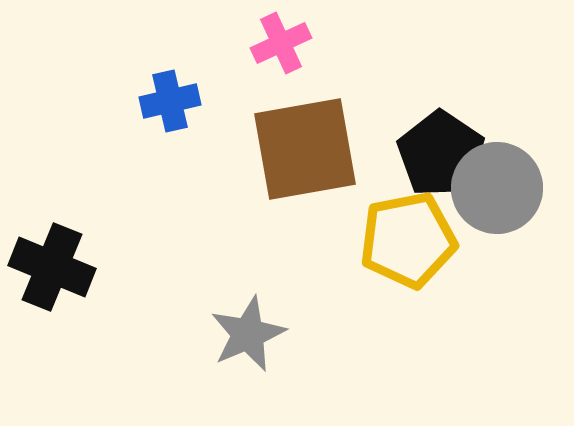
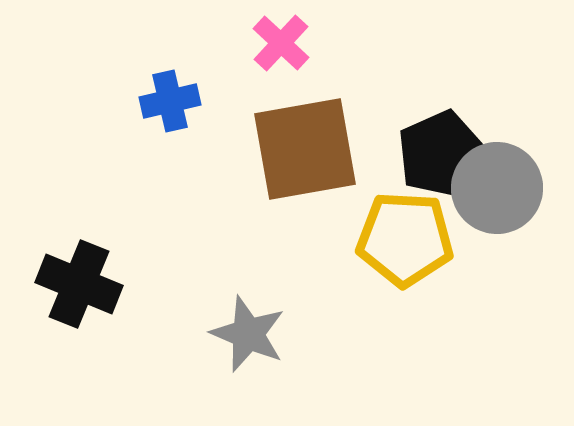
pink cross: rotated 22 degrees counterclockwise
black pentagon: rotated 14 degrees clockwise
yellow pentagon: moved 3 px left, 1 px up; rotated 14 degrees clockwise
black cross: moved 27 px right, 17 px down
gray star: rotated 26 degrees counterclockwise
